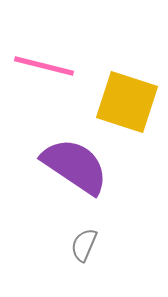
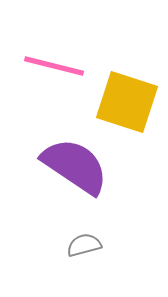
pink line: moved 10 px right
gray semicircle: rotated 52 degrees clockwise
